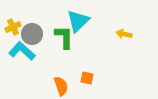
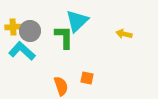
cyan triangle: moved 1 px left
yellow cross: rotated 21 degrees clockwise
gray circle: moved 2 px left, 3 px up
